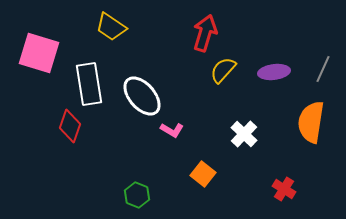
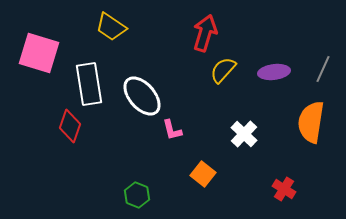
pink L-shape: rotated 45 degrees clockwise
